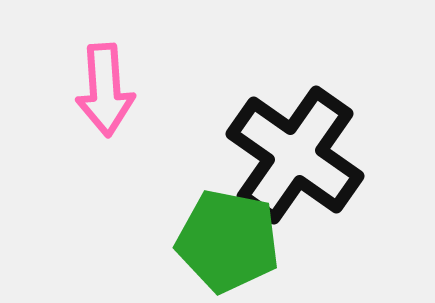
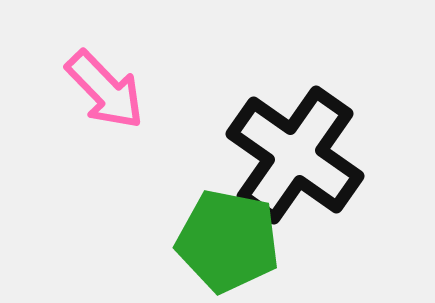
pink arrow: rotated 40 degrees counterclockwise
